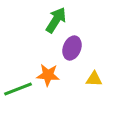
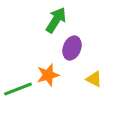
orange star: rotated 20 degrees counterclockwise
yellow triangle: rotated 24 degrees clockwise
